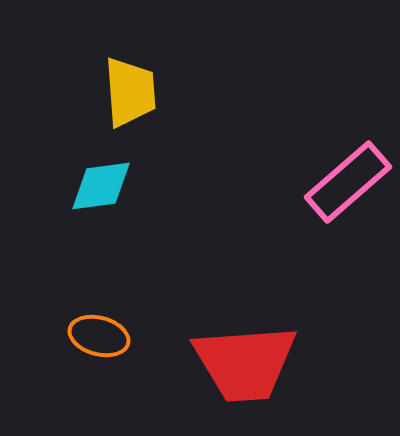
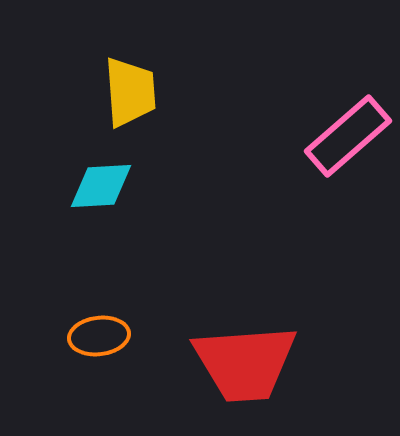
pink rectangle: moved 46 px up
cyan diamond: rotated 4 degrees clockwise
orange ellipse: rotated 22 degrees counterclockwise
